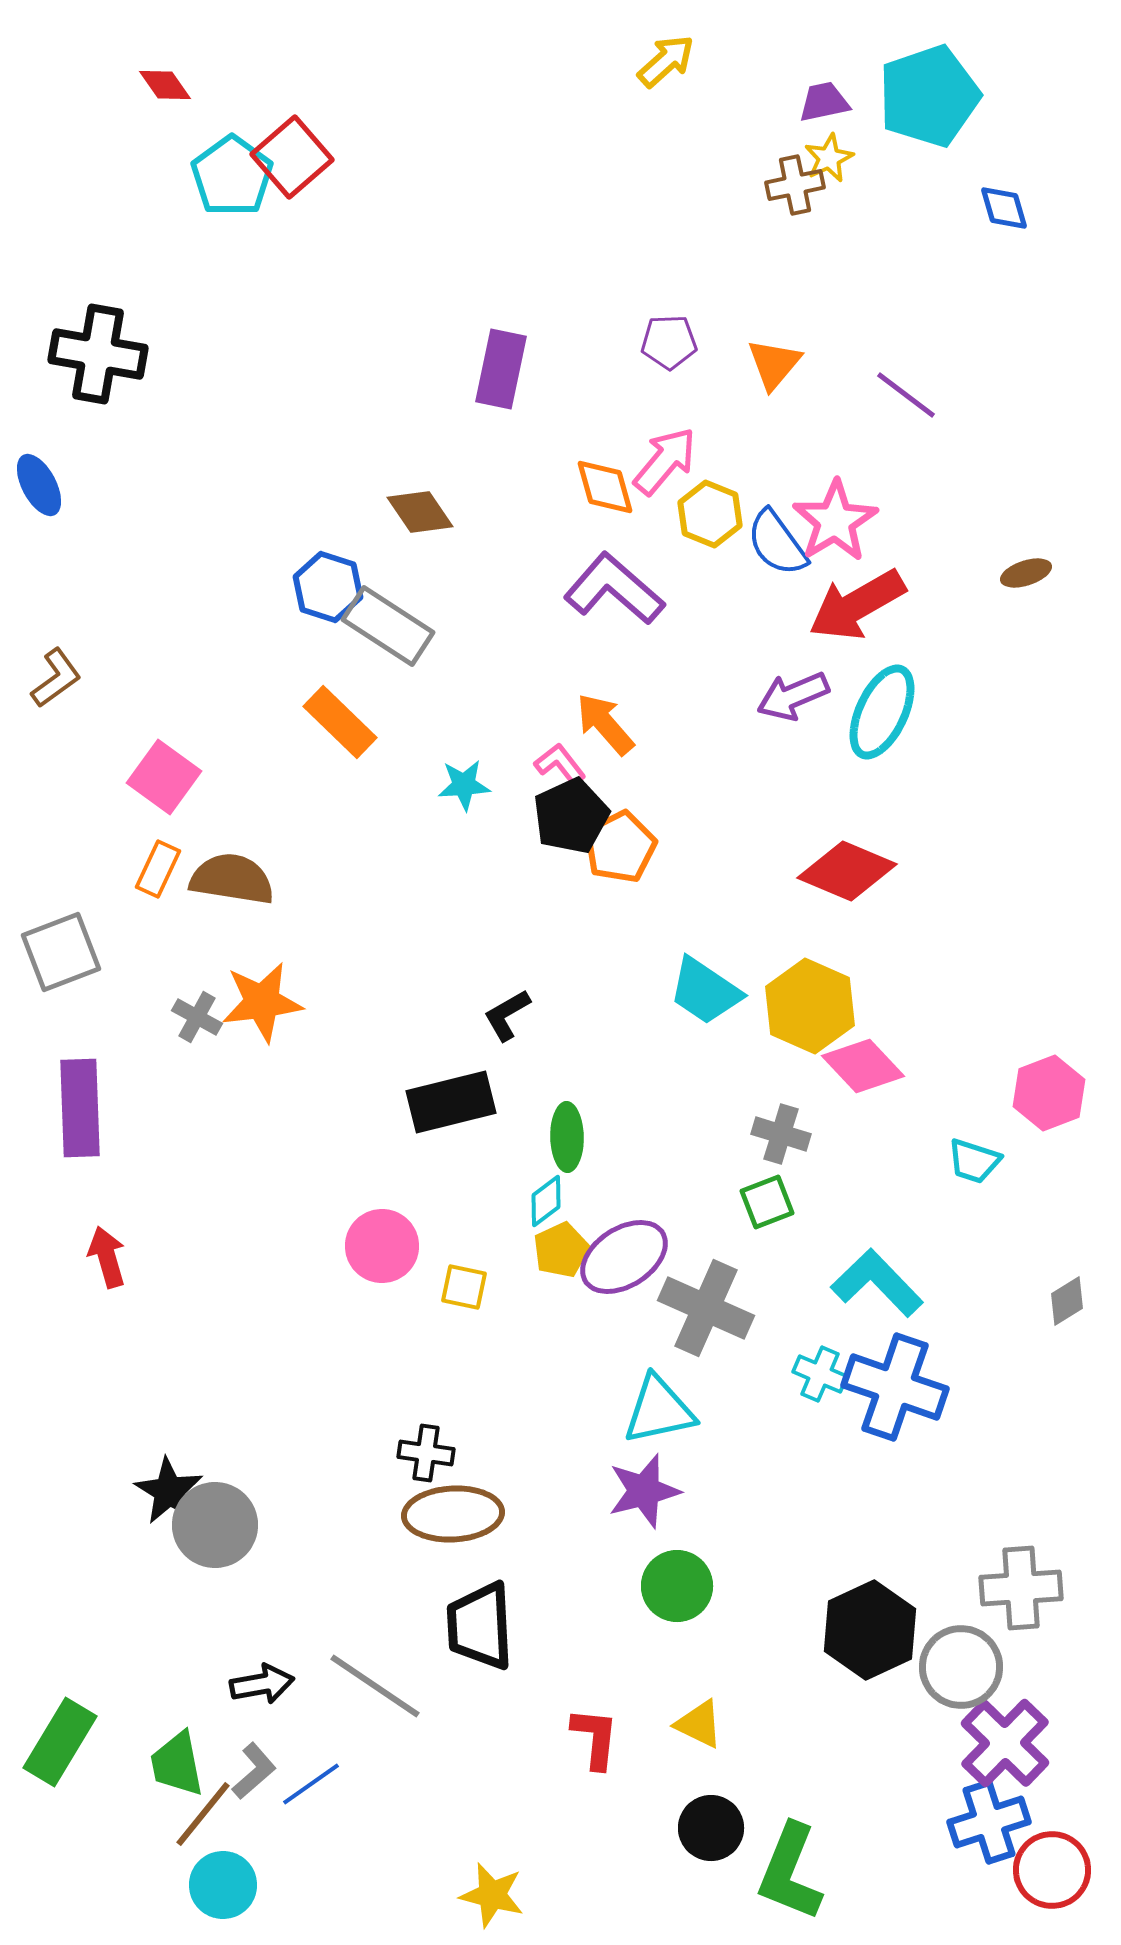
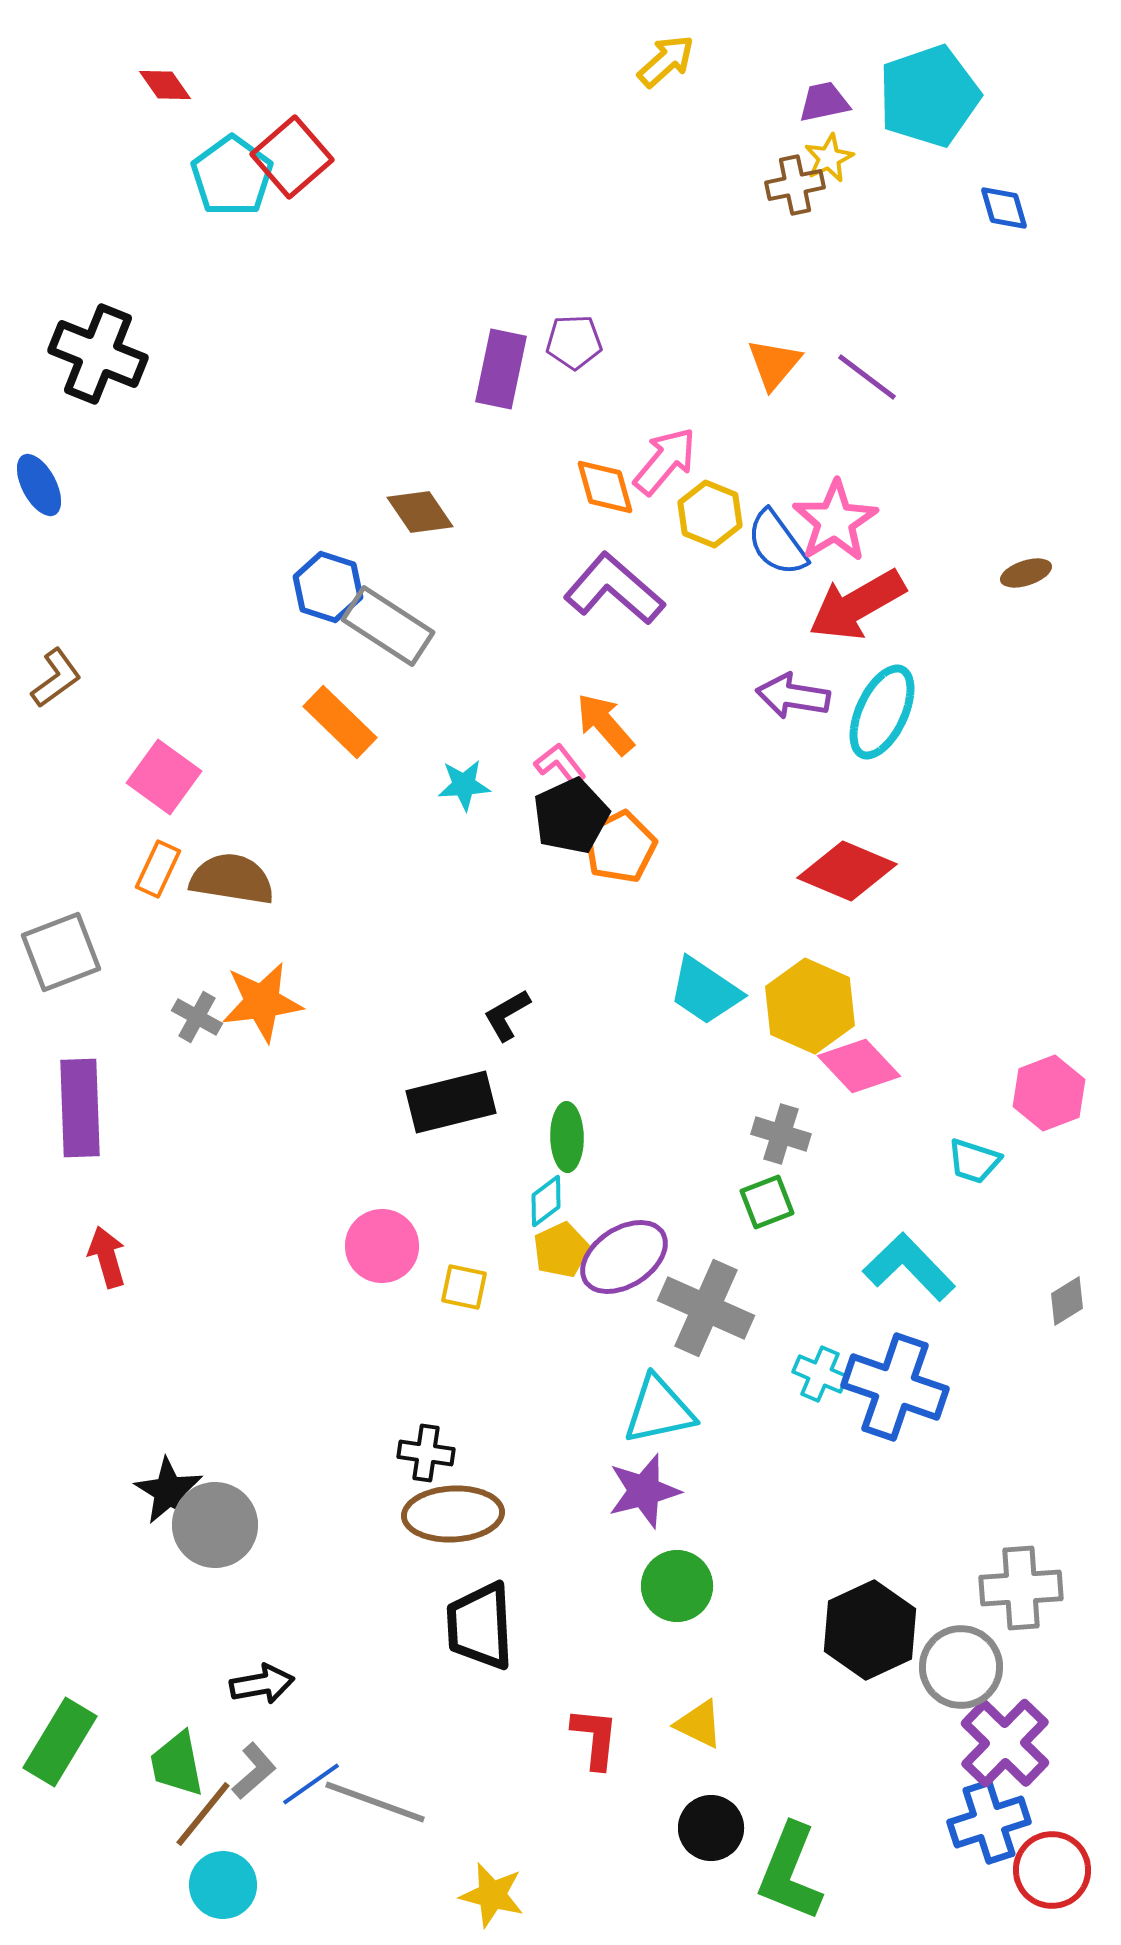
purple pentagon at (669, 342): moved 95 px left
black cross at (98, 354): rotated 12 degrees clockwise
purple line at (906, 395): moved 39 px left, 18 px up
purple arrow at (793, 696): rotated 32 degrees clockwise
pink diamond at (863, 1066): moved 4 px left
cyan L-shape at (877, 1283): moved 32 px right, 16 px up
gray line at (375, 1686): moved 116 px down; rotated 14 degrees counterclockwise
